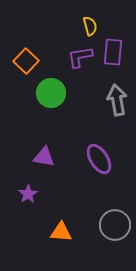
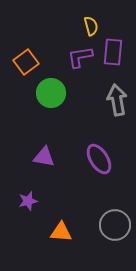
yellow semicircle: moved 1 px right
orange square: moved 1 px down; rotated 10 degrees clockwise
purple star: moved 7 px down; rotated 18 degrees clockwise
